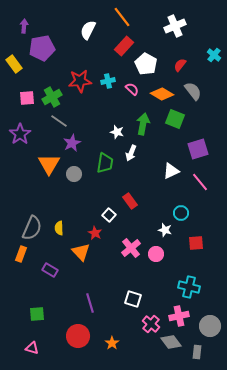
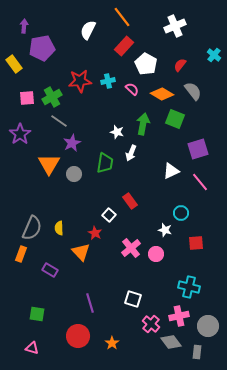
green square at (37, 314): rotated 14 degrees clockwise
gray circle at (210, 326): moved 2 px left
